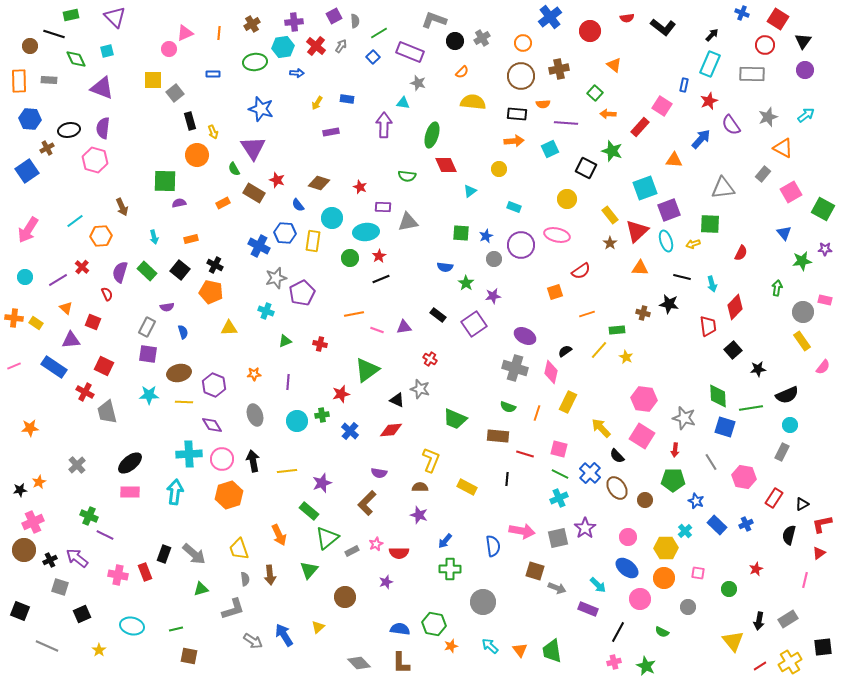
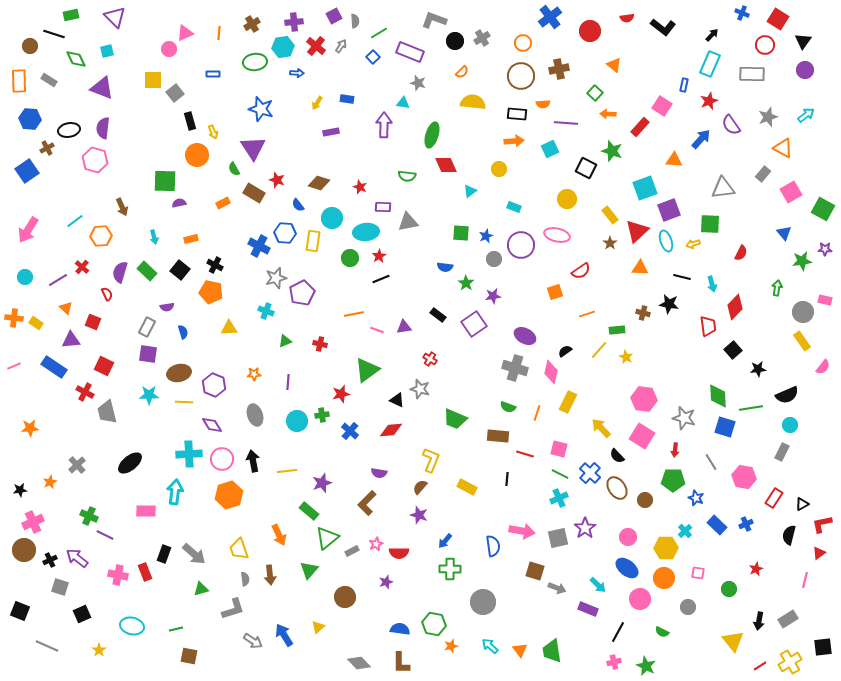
gray rectangle at (49, 80): rotated 28 degrees clockwise
orange star at (39, 482): moved 11 px right
brown semicircle at (420, 487): rotated 49 degrees counterclockwise
pink rectangle at (130, 492): moved 16 px right, 19 px down
blue star at (696, 501): moved 3 px up
